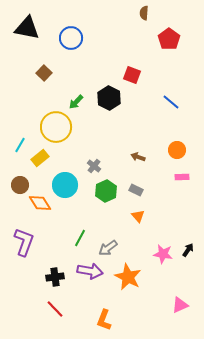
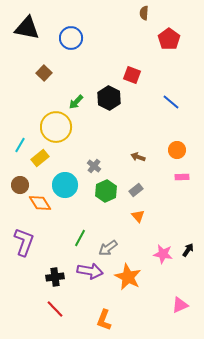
gray rectangle: rotated 64 degrees counterclockwise
